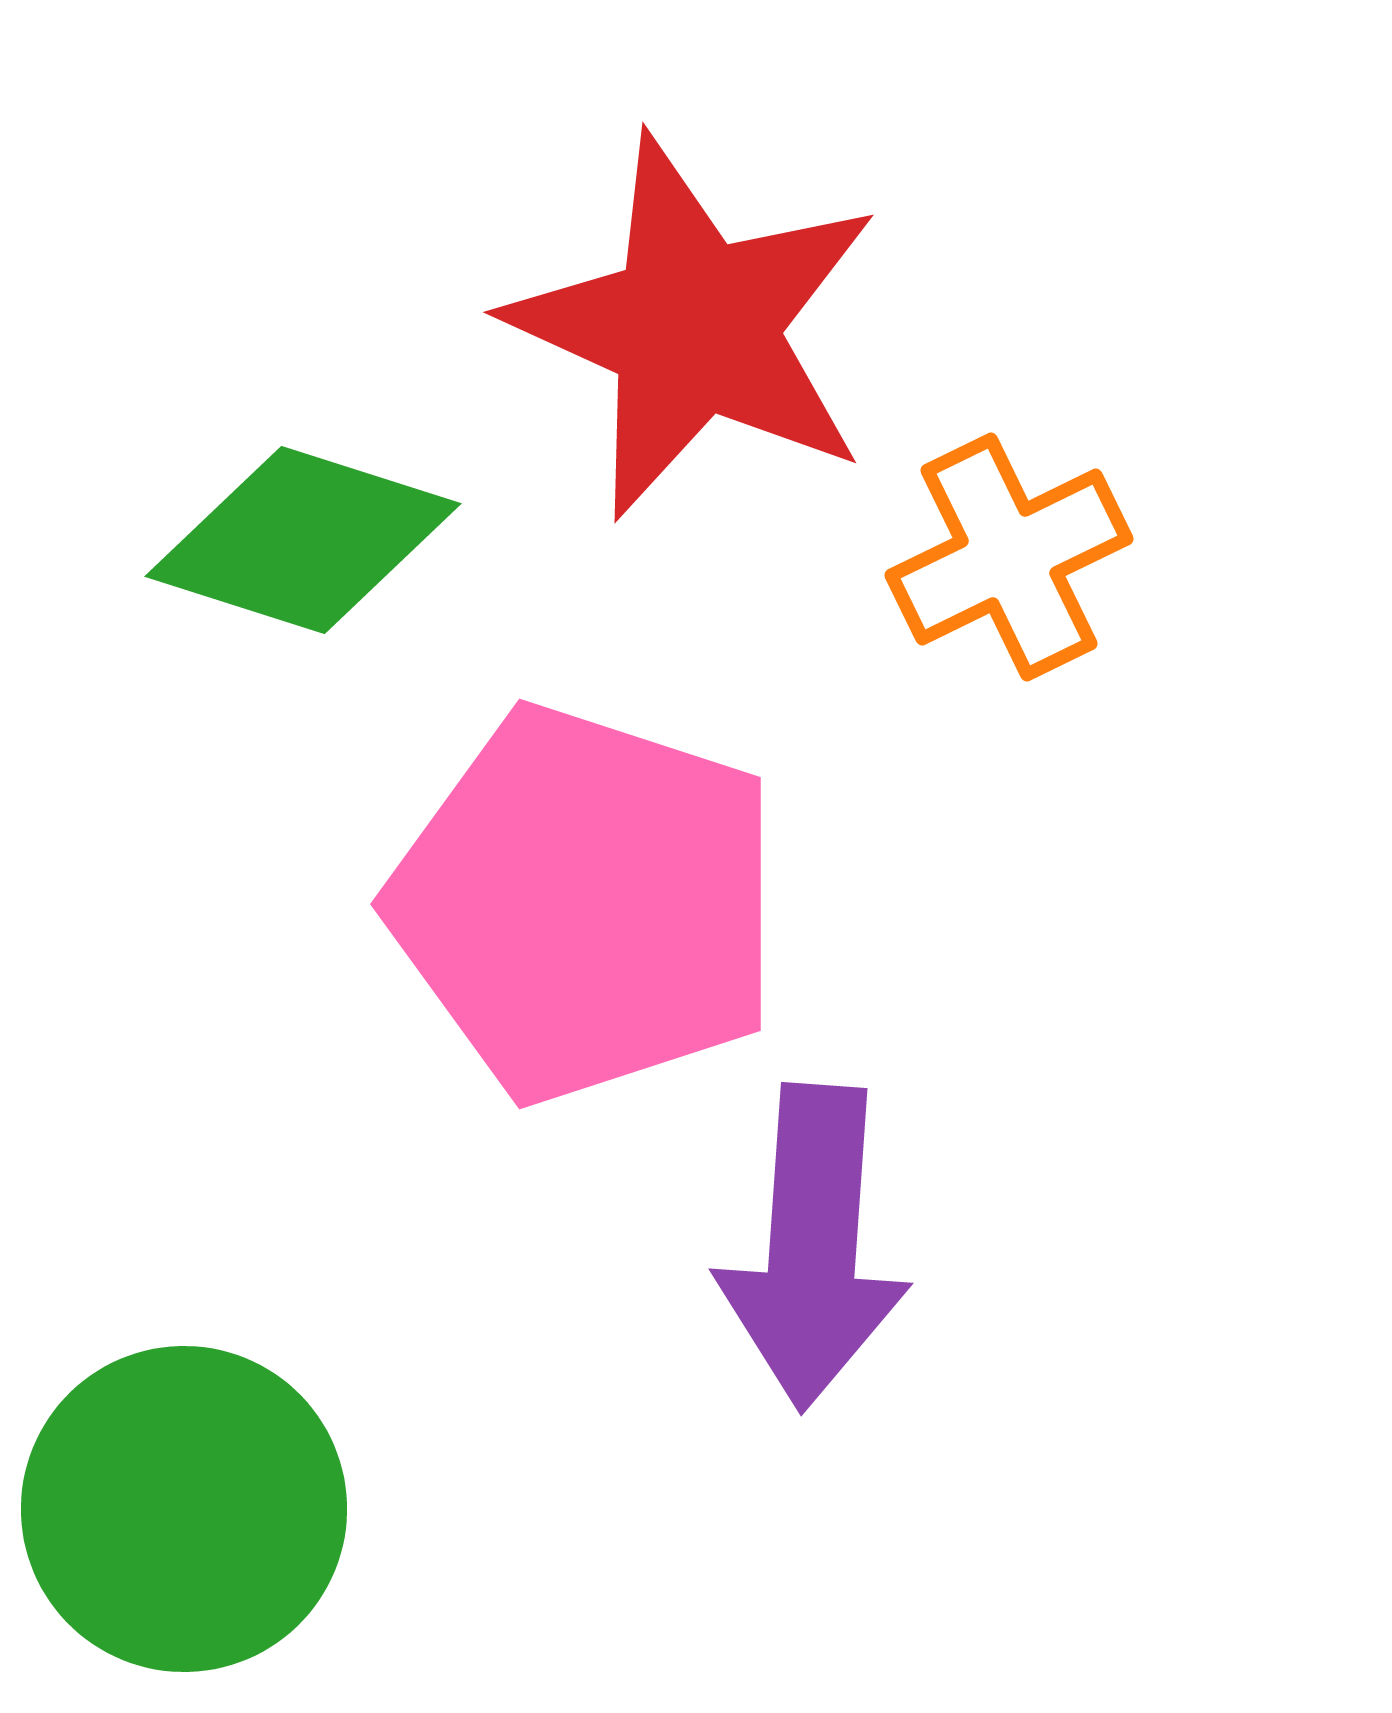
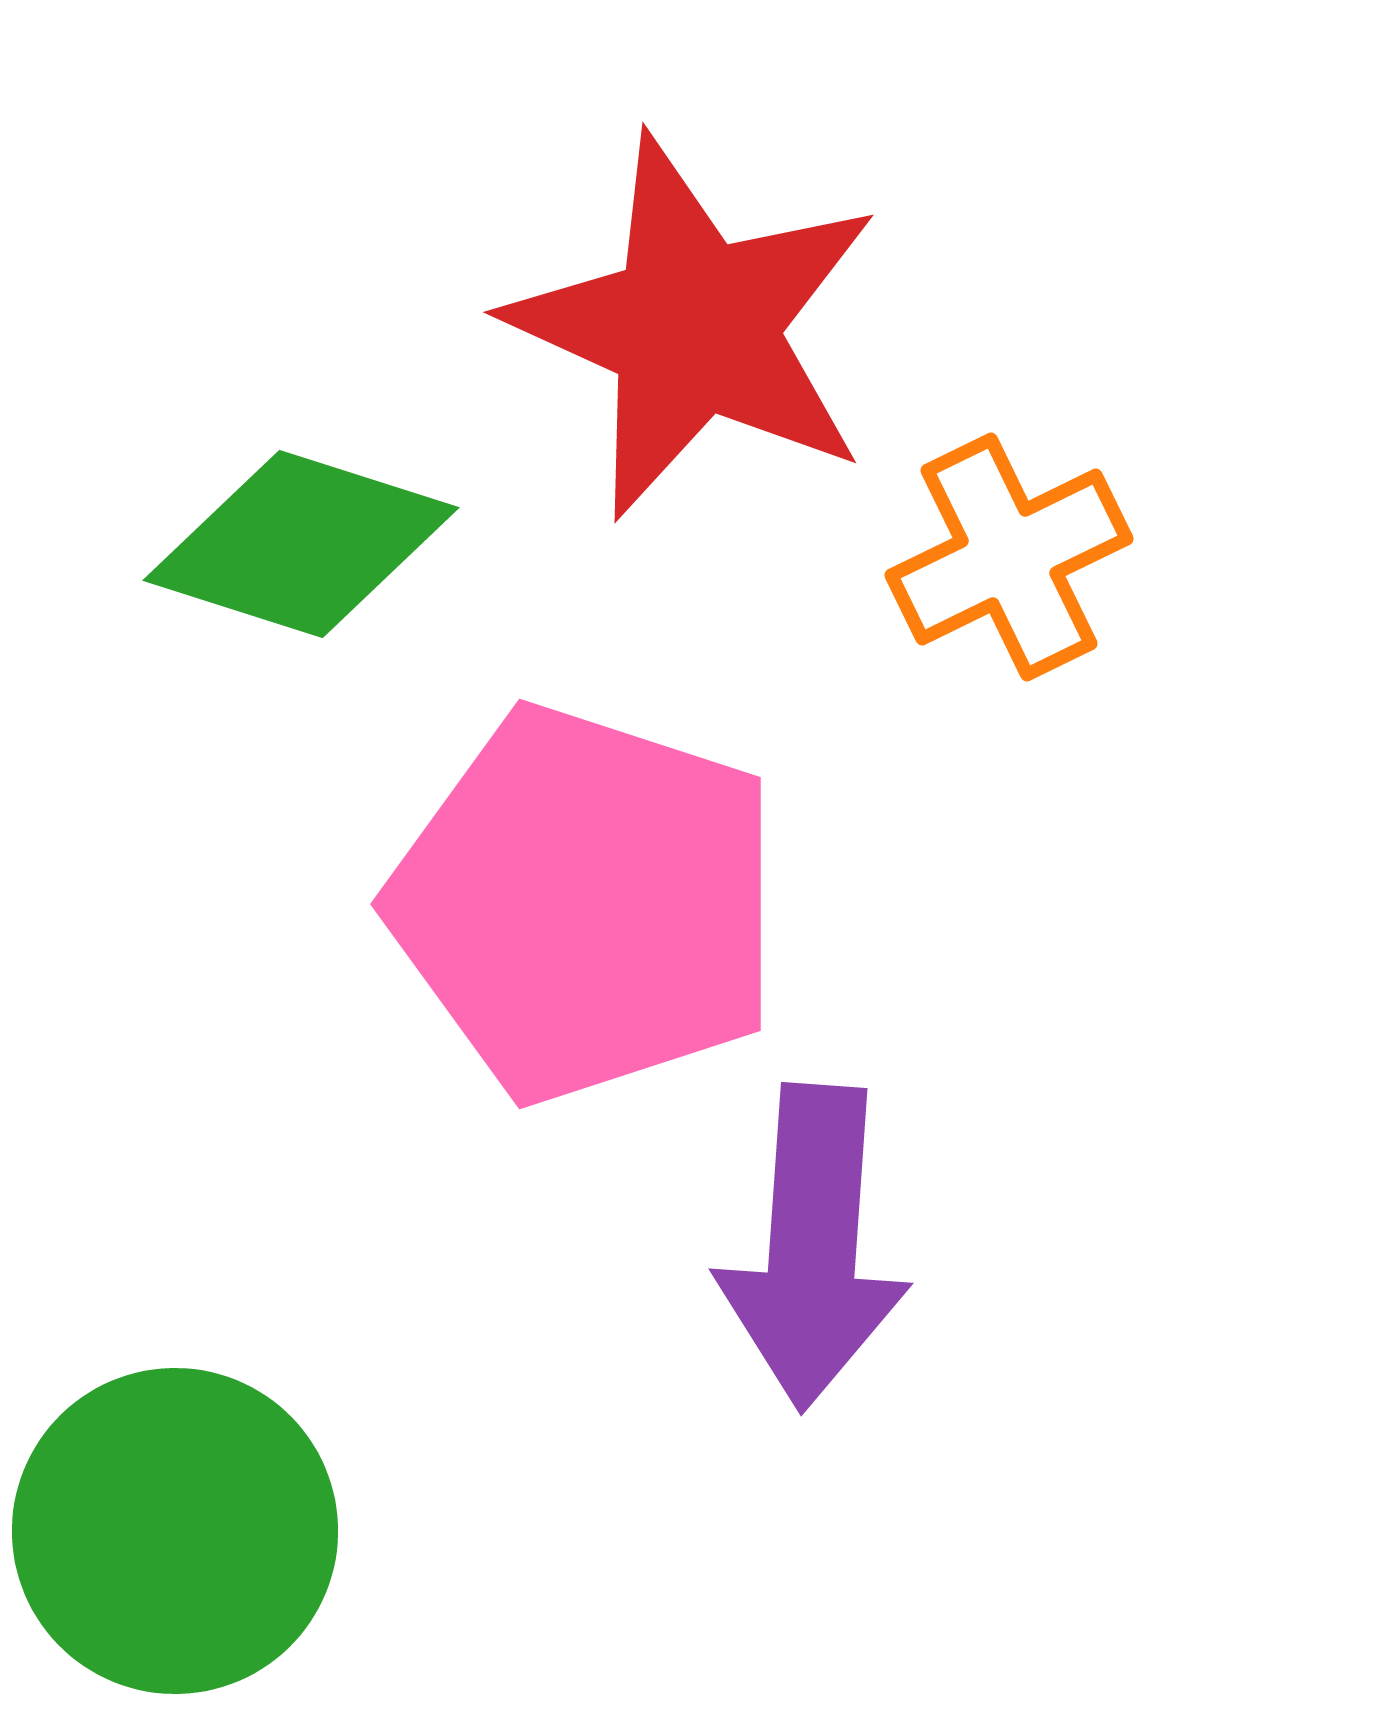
green diamond: moved 2 px left, 4 px down
green circle: moved 9 px left, 22 px down
